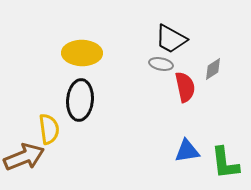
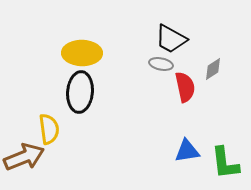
black ellipse: moved 8 px up
